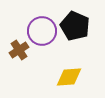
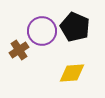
black pentagon: moved 1 px down
yellow diamond: moved 3 px right, 4 px up
